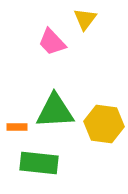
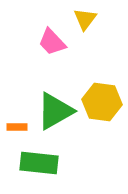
green triangle: rotated 27 degrees counterclockwise
yellow hexagon: moved 2 px left, 22 px up
